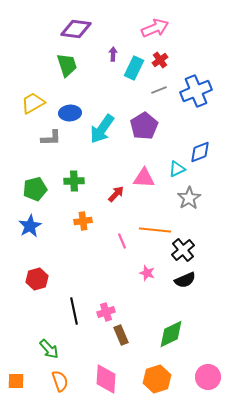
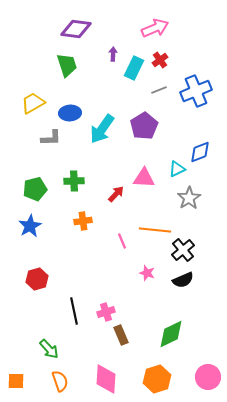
black semicircle: moved 2 px left
